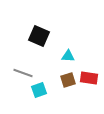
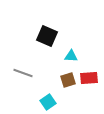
black square: moved 8 px right
cyan triangle: moved 3 px right
red rectangle: rotated 12 degrees counterclockwise
cyan square: moved 9 px right, 12 px down; rotated 14 degrees counterclockwise
